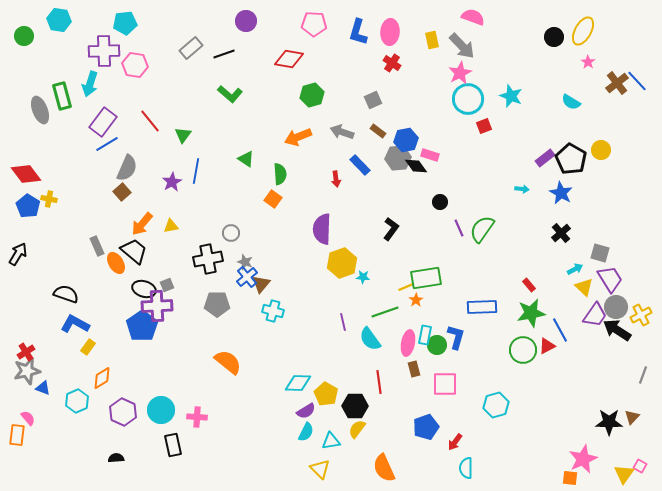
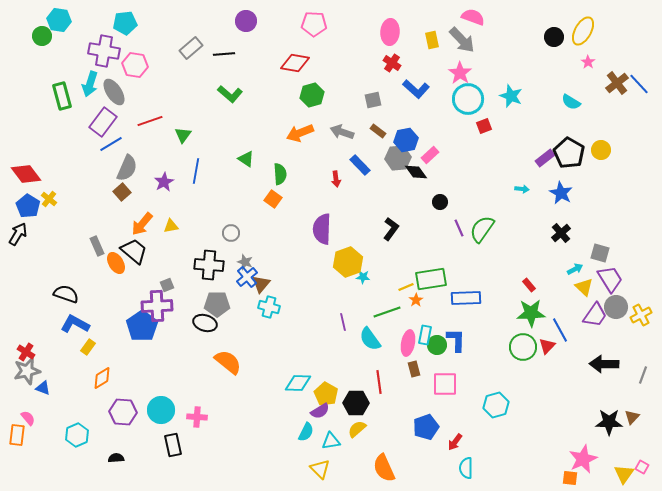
blue L-shape at (358, 32): moved 58 px right, 57 px down; rotated 64 degrees counterclockwise
green circle at (24, 36): moved 18 px right
gray arrow at (462, 46): moved 6 px up
purple cross at (104, 51): rotated 12 degrees clockwise
black line at (224, 54): rotated 15 degrees clockwise
red diamond at (289, 59): moved 6 px right, 4 px down
pink star at (460, 73): rotated 10 degrees counterclockwise
blue line at (637, 81): moved 2 px right, 3 px down
gray square at (373, 100): rotated 12 degrees clockwise
gray ellipse at (40, 110): moved 74 px right, 18 px up; rotated 12 degrees counterclockwise
red line at (150, 121): rotated 70 degrees counterclockwise
orange arrow at (298, 137): moved 2 px right, 4 px up
blue line at (107, 144): moved 4 px right
pink rectangle at (430, 155): rotated 60 degrees counterclockwise
black pentagon at (571, 159): moved 2 px left, 6 px up
black diamond at (416, 166): moved 6 px down
purple star at (172, 182): moved 8 px left
yellow cross at (49, 199): rotated 28 degrees clockwise
black arrow at (18, 254): moved 20 px up
black cross at (208, 259): moved 1 px right, 6 px down; rotated 16 degrees clockwise
yellow hexagon at (342, 263): moved 6 px right, 1 px up
green rectangle at (426, 278): moved 5 px right, 1 px down
black ellipse at (144, 289): moved 61 px right, 34 px down
blue rectangle at (482, 307): moved 16 px left, 9 px up
cyan cross at (273, 311): moved 4 px left, 4 px up
green line at (385, 312): moved 2 px right
green star at (531, 313): rotated 8 degrees clockwise
black arrow at (617, 330): moved 13 px left, 34 px down; rotated 32 degrees counterclockwise
blue L-shape at (456, 337): moved 3 px down; rotated 15 degrees counterclockwise
red triangle at (547, 346): rotated 18 degrees counterclockwise
green circle at (523, 350): moved 3 px up
red cross at (26, 352): rotated 24 degrees counterclockwise
cyan hexagon at (77, 401): moved 34 px down
black hexagon at (355, 406): moved 1 px right, 3 px up
purple semicircle at (306, 411): moved 14 px right
purple hexagon at (123, 412): rotated 20 degrees counterclockwise
yellow semicircle at (357, 429): rotated 12 degrees clockwise
pink square at (640, 466): moved 2 px right, 1 px down
